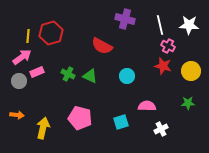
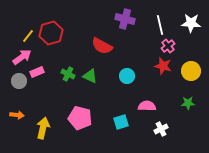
white star: moved 2 px right, 2 px up
yellow line: rotated 32 degrees clockwise
pink cross: rotated 24 degrees clockwise
